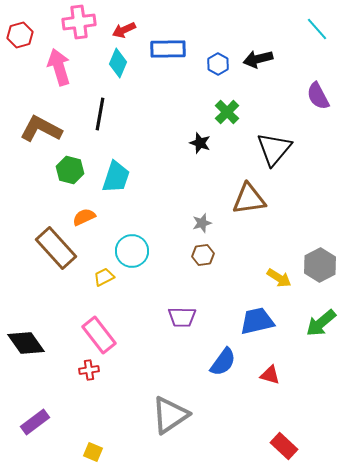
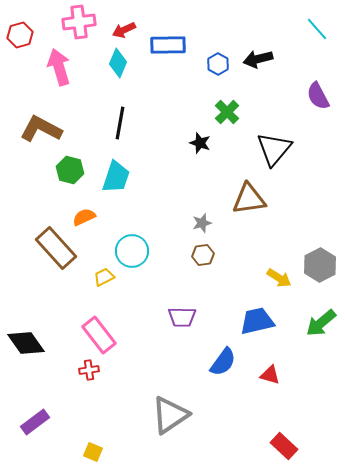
blue rectangle: moved 4 px up
black line: moved 20 px right, 9 px down
